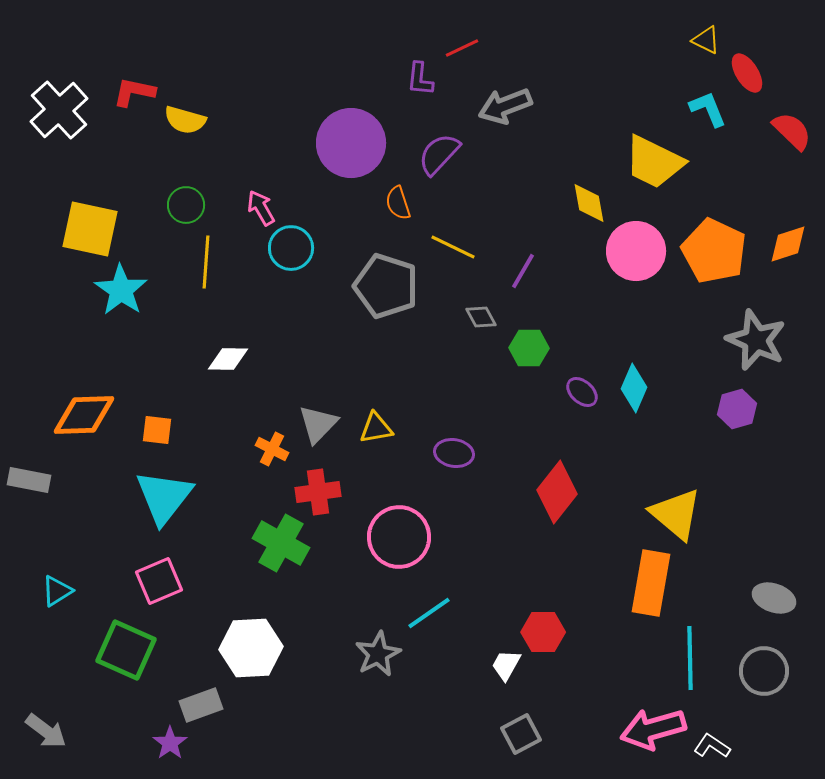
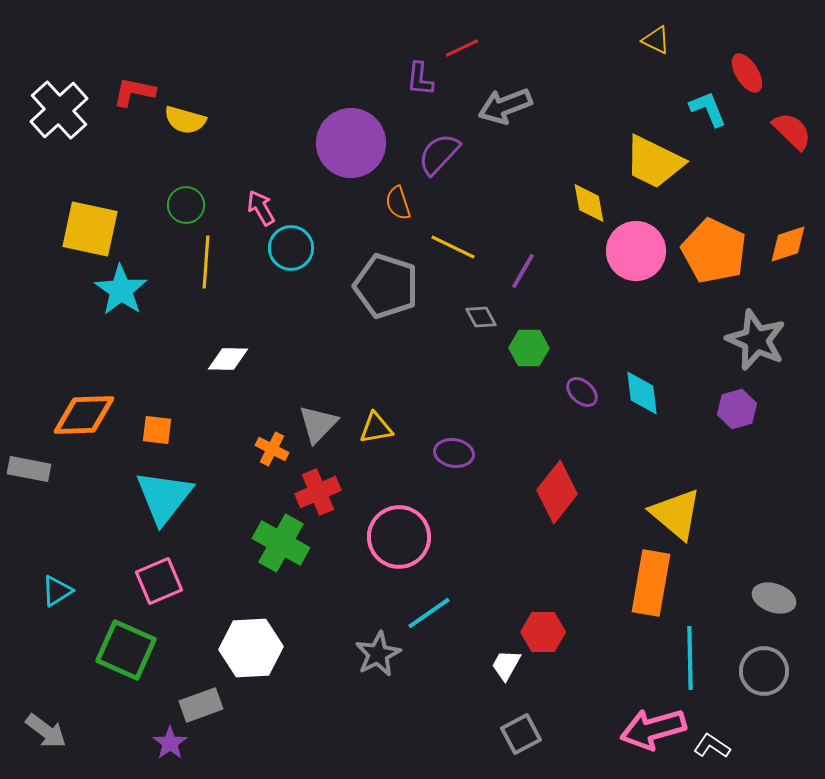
yellow triangle at (706, 40): moved 50 px left
cyan diamond at (634, 388): moved 8 px right, 5 px down; rotated 30 degrees counterclockwise
gray rectangle at (29, 480): moved 11 px up
red cross at (318, 492): rotated 15 degrees counterclockwise
